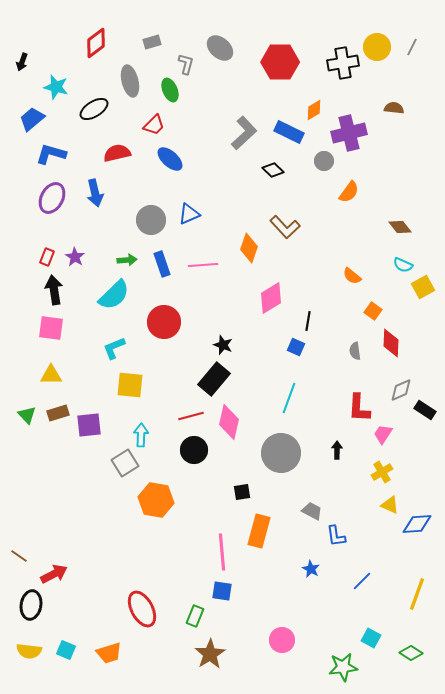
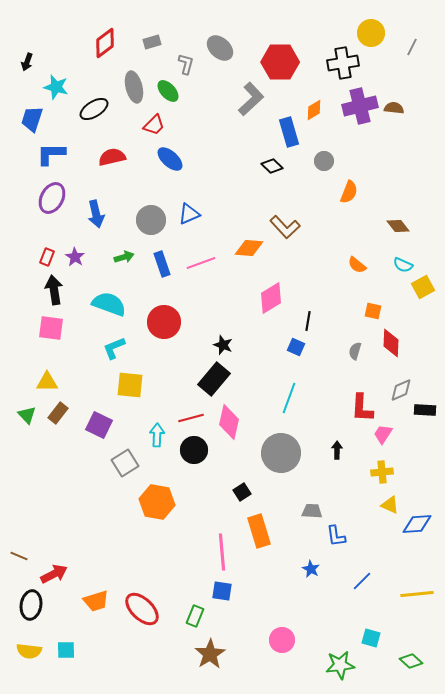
red diamond at (96, 43): moved 9 px right
yellow circle at (377, 47): moved 6 px left, 14 px up
black arrow at (22, 62): moved 5 px right
gray ellipse at (130, 81): moved 4 px right, 6 px down
green ellipse at (170, 90): moved 2 px left, 1 px down; rotated 20 degrees counterclockwise
blue trapezoid at (32, 119): rotated 32 degrees counterclockwise
blue rectangle at (289, 132): rotated 48 degrees clockwise
gray L-shape at (244, 133): moved 7 px right, 34 px up
purple cross at (349, 133): moved 11 px right, 27 px up
red semicircle at (117, 153): moved 5 px left, 4 px down
blue L-shape at (51, 154): rotated 16 degrees counterclockwise
black diamond at (273, 170): moved 1 px left, 4 px up
orange semicircle at (349, 192): rotated 15 degrees counterclockwise
blue arrow at (95, 193): moved 1 px right, 21 px down
brown diamond at (400, 227): moved 2 px left, 1 px up
orange diamond at (249, 248): rotated 76 degrees clockwise
green arrow at (127, 260): moved 3 px left, 3 px up; rotated 12 degrees counterclockwise
pink line at (203, 265): moved 2 px left, 2 px up; rotated 16 degrees counterclockwise
orange semicircle at (352, 276): moved 5 px right, 11 px up
cyan semicircle at (114, 295): moved 5 px left, 9 px down; rotated 116 degrees counterclockwise
orange square at (373, 311): rotated 24 degrees counterclockwise
gray semicircle at (355, 351): rotated 24 degrees clockwise
yellow triangle at (51, 375): moved 4 px left, 7 px down
red L-shape at (359, 408): moved 3 px right
black rectangle at (425, 410): rotated 30 degrees counterclockwise
brown rectangle at (58, 413): rotated 35 degrees counterclockwise
red line at (191, 416): moved 2 px down
purple square at (89, 425): moved 10 px right; rotated 32 degrees clockwise
cyan arrow at (141, 435): moved 16 px right
yellow cross at (382, 472): rotated 25 degrees clockwise
black square at (242, 492): rotated 24 degrees counterclockwise
orange hexagon at (156, 500): moved 1 px right, 2 px down
gray trapezoid at (312, 511): rotated 25 degrees counterclockwise
orange rectangle at (259, 531): rotated 32 degrees counterclockwise
brown line at (19, 556): rotated 12 degrees counterclockwise
yellow line at (417, 594): rotated 64 degrees clockwise
red ellipse at (142, 609): rotated 18 degrees counterclockwise
cyan square at (371, 638): rotated 12 degrees counterclockwise
cyan square at (66, 650): rotated 24 degrees counterclockwise
orange trapezoid at (109, 653): moved 13 px left, 52 px up
green diamond at (411, 653): moved 8 px down; rotated 10 degrees clockwise
green star at (343, 667): moved 3 px left, 2 px up
